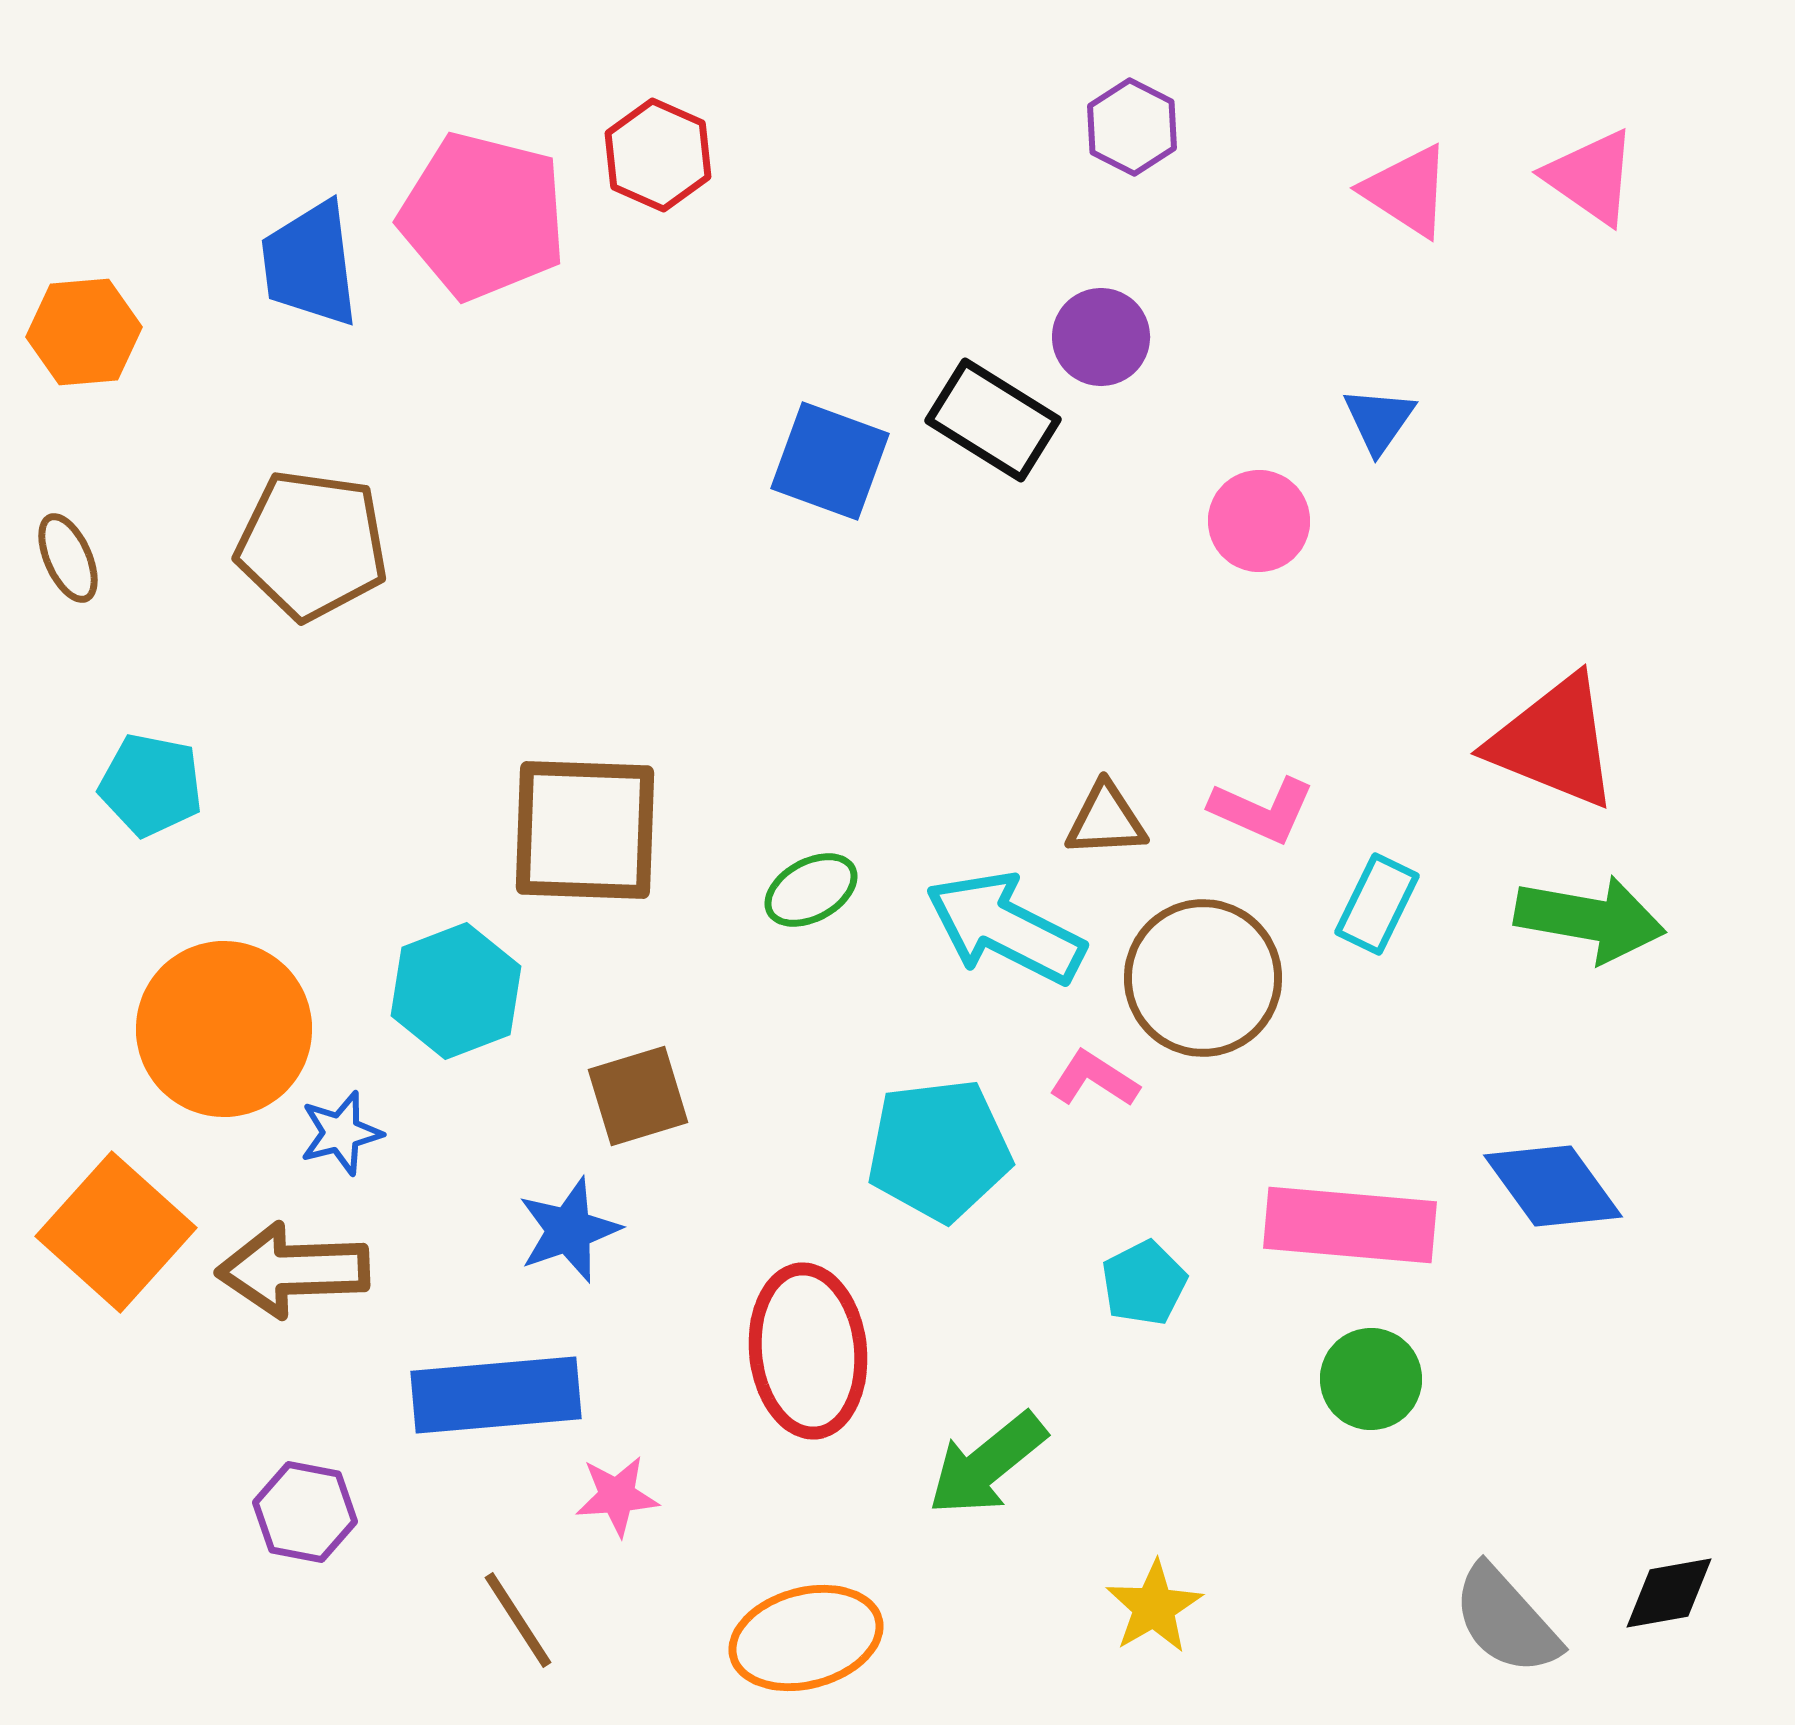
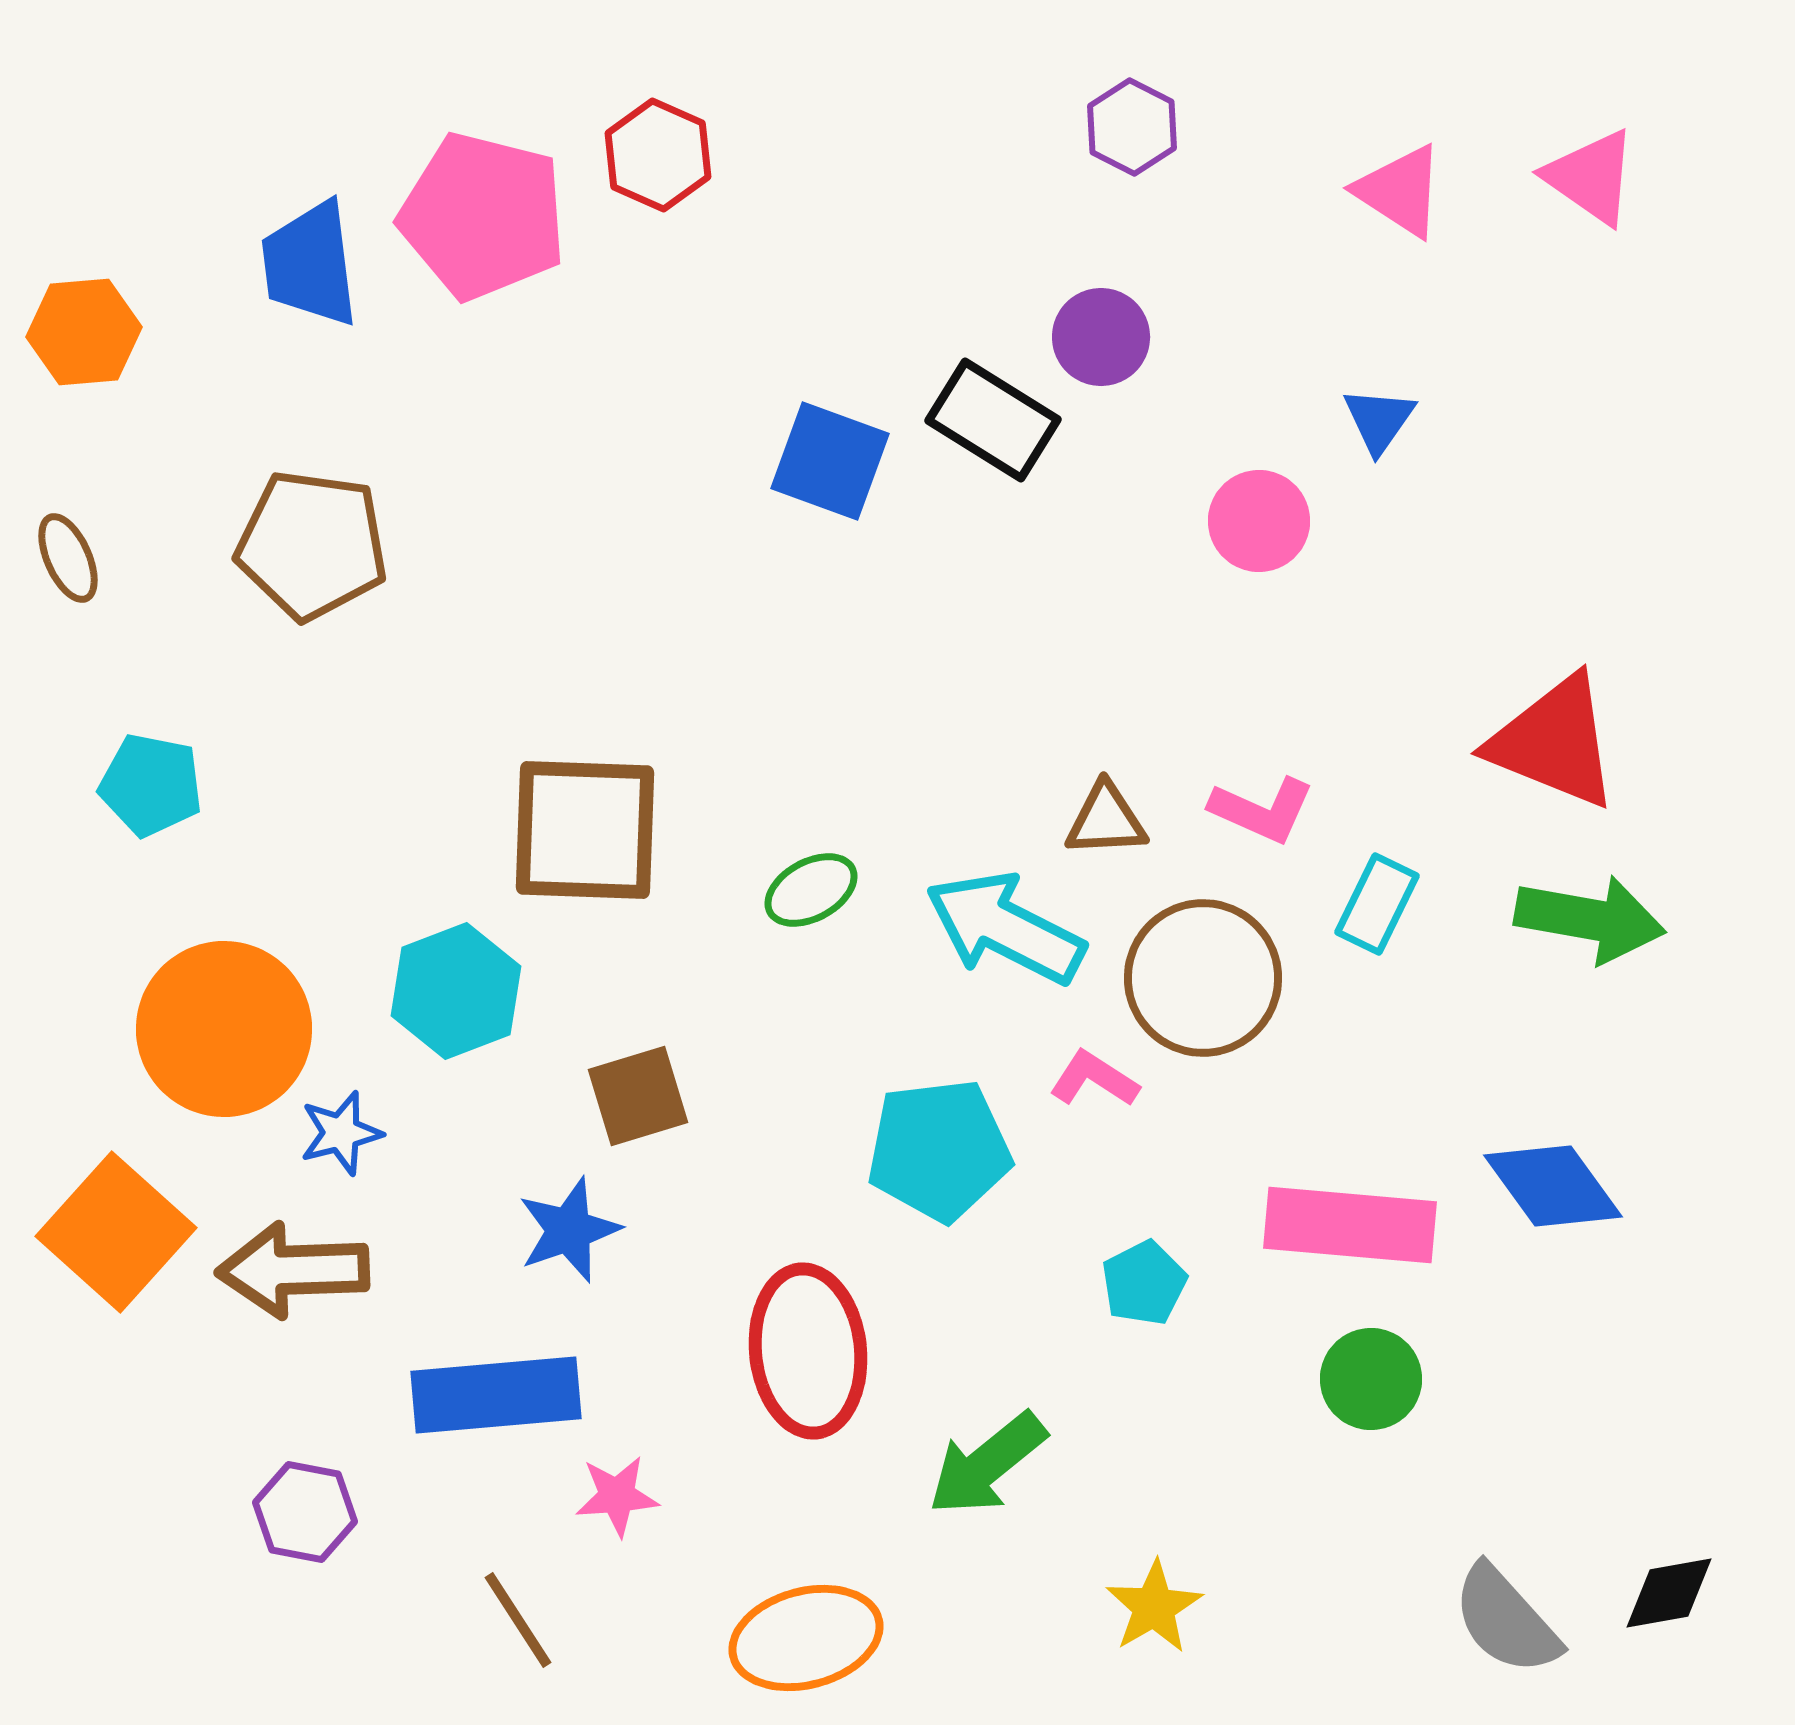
pink triangle at (1407, 191): moved 7 px left
